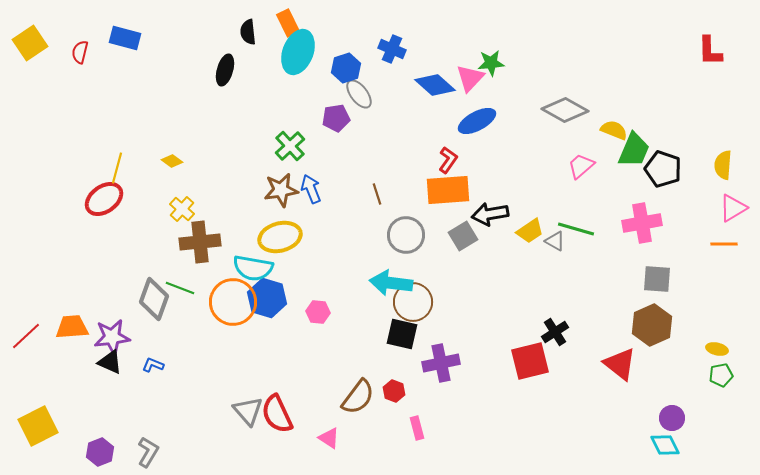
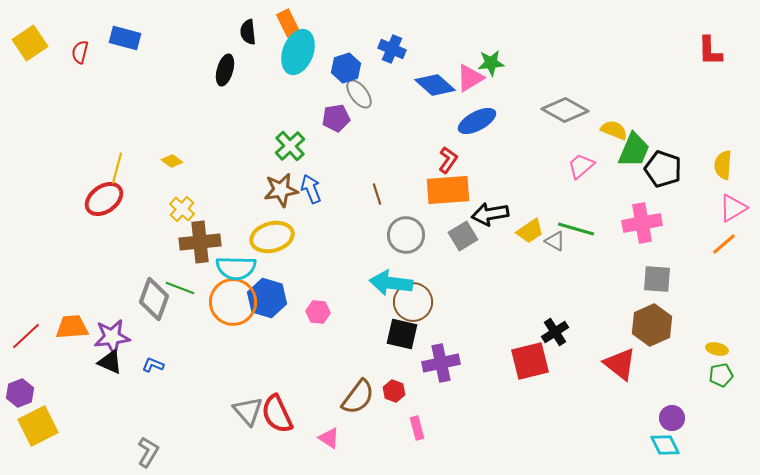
pink triangle at (470, 78): rotated 16 degrees clockwise
yellow ellipse at (280, 237): moved 8 px left
orange line at (724, 244): rotated 40 degrees counterclockwise
cyan semicircle at (253, 268): moved 17 px left; rotated 9 degrees counterclockwise
purple hexagon at (100, 452): moved 80 px left, 59 px up
